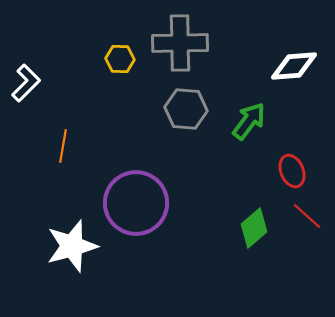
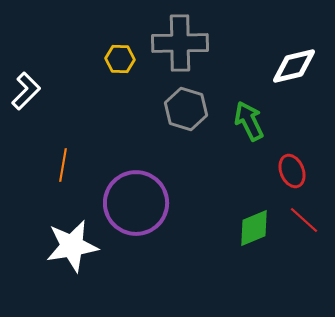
white diamond: rotated 9 degrees counterclockwise
white L-shape: moved 8 px down
gray hexagon: rotated 12 degrees clockwise
green arrow: rotated 63 degrees counterclockwise
orange line: moved 19 px down
red line: moved 3 px left, 4 px down
green diamond: rotated 18 degrees clockwise
white star: rotated 6 degrees clockwise
